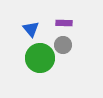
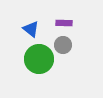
blue triangle: rotated 12 degrees counterclockwise
green circle: moved 1 px left, 1 px down
